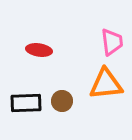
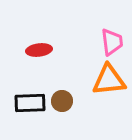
red ellipse: rotated 15 degrees counterclockwise
orange triangle: moved 3 px right, 4 px up
black rectangle: moved 4 px right
